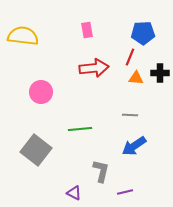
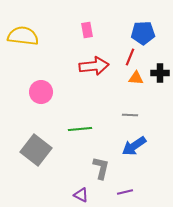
red arrow: moved 2 px up
gray L-shape: moved 3 px up
purple triangle: moved 7 px right, 2 px down
